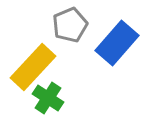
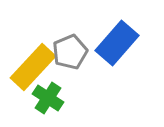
gray pentagon: moved 27 px down
